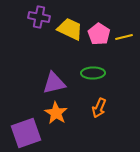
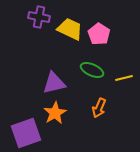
yellow line: moved 41 px down
green ellipse: moved 1 px left, 3 px up; rotated 25 degrees clockwise
orange star: moved 1 px left; rotated 10 degrees clockwise
